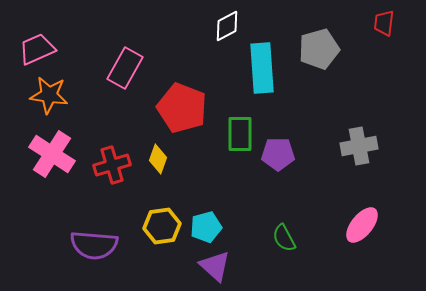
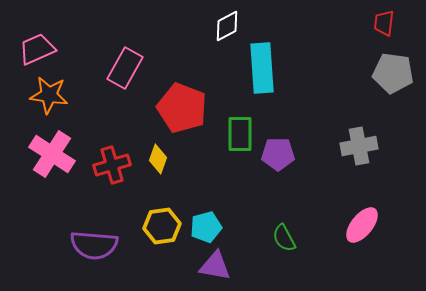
gray pentagon: moved 74 px right, 24 px down; rotated 24 degrees clockwise
purple triangle: rotated 32 degrees counterclockwise
